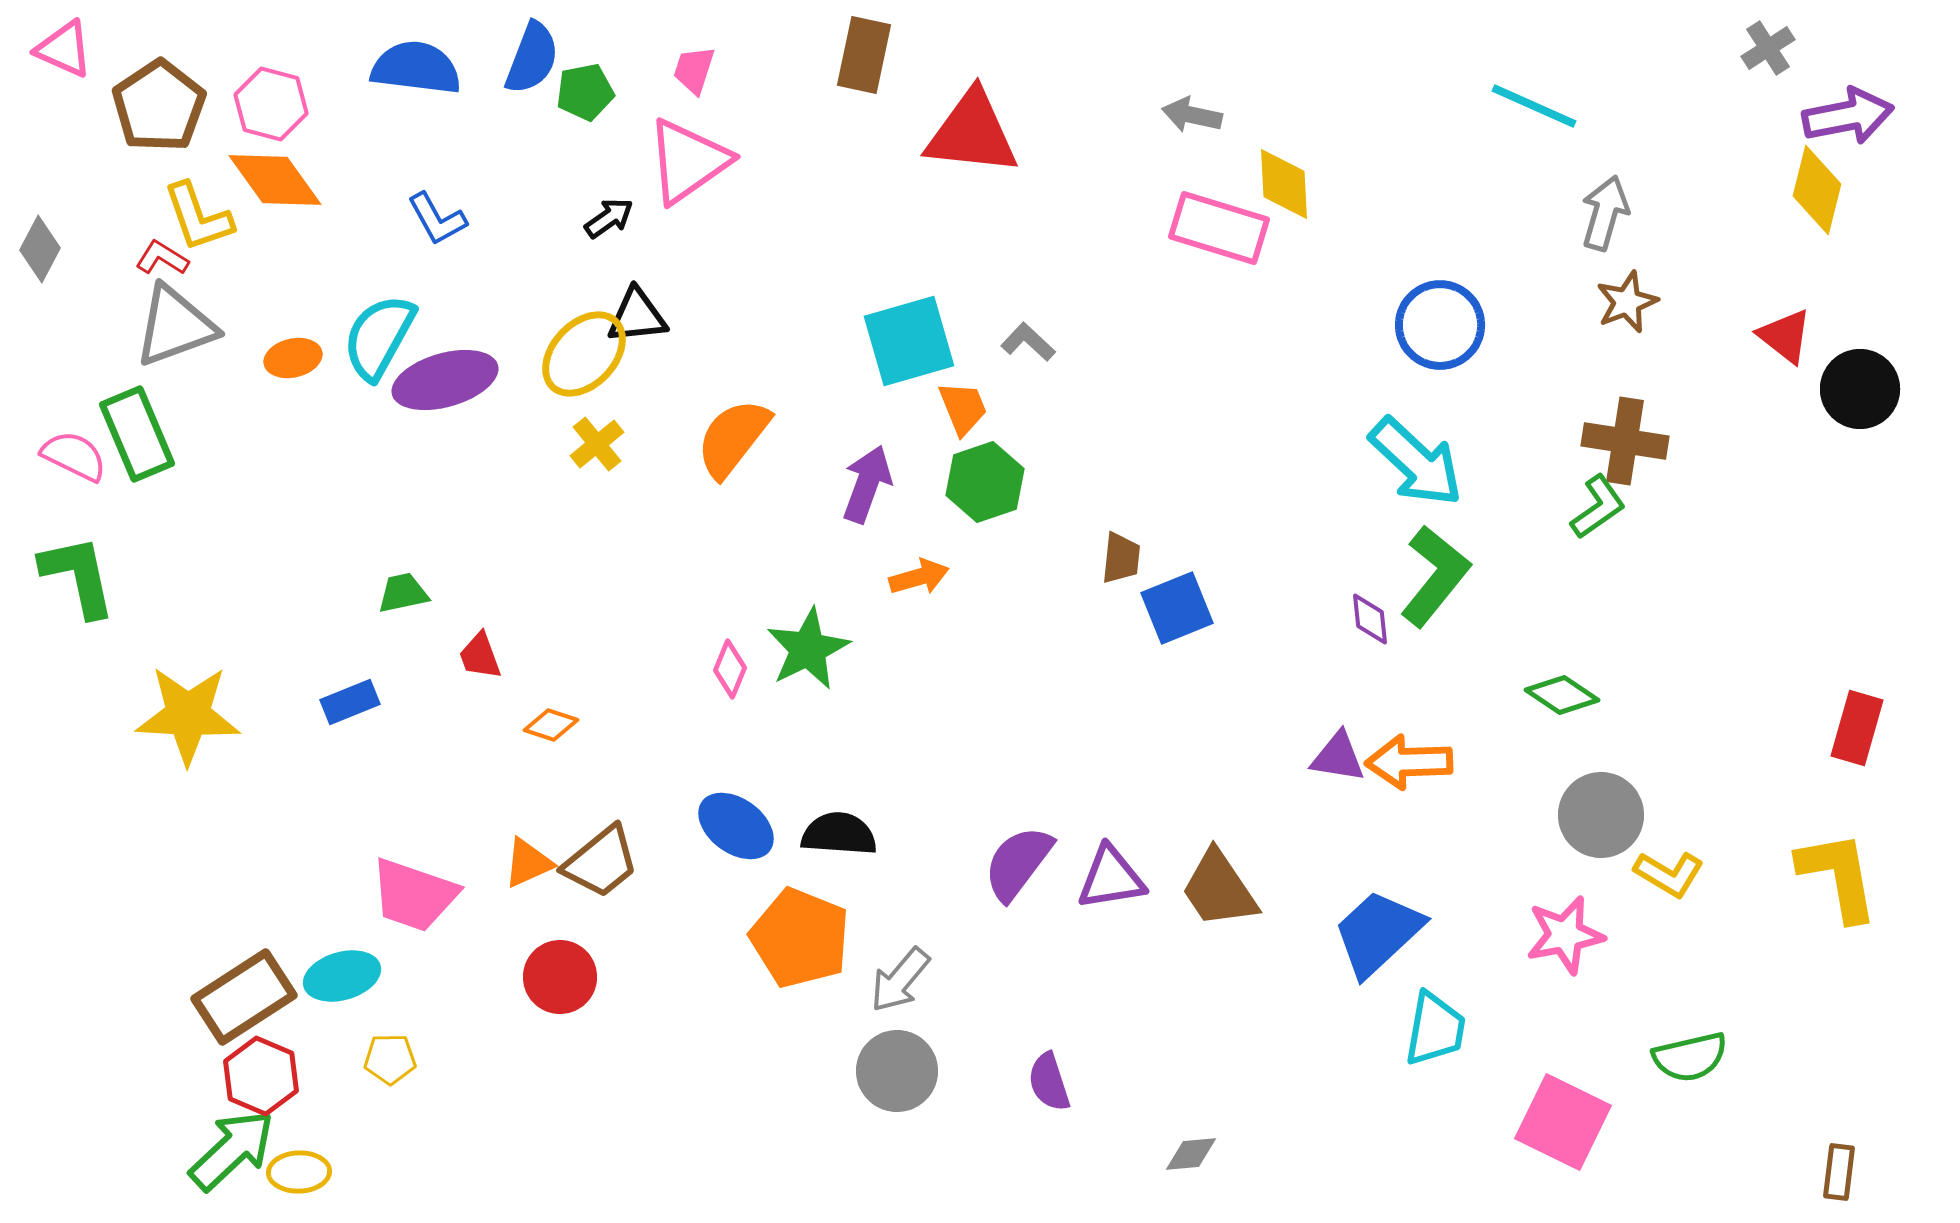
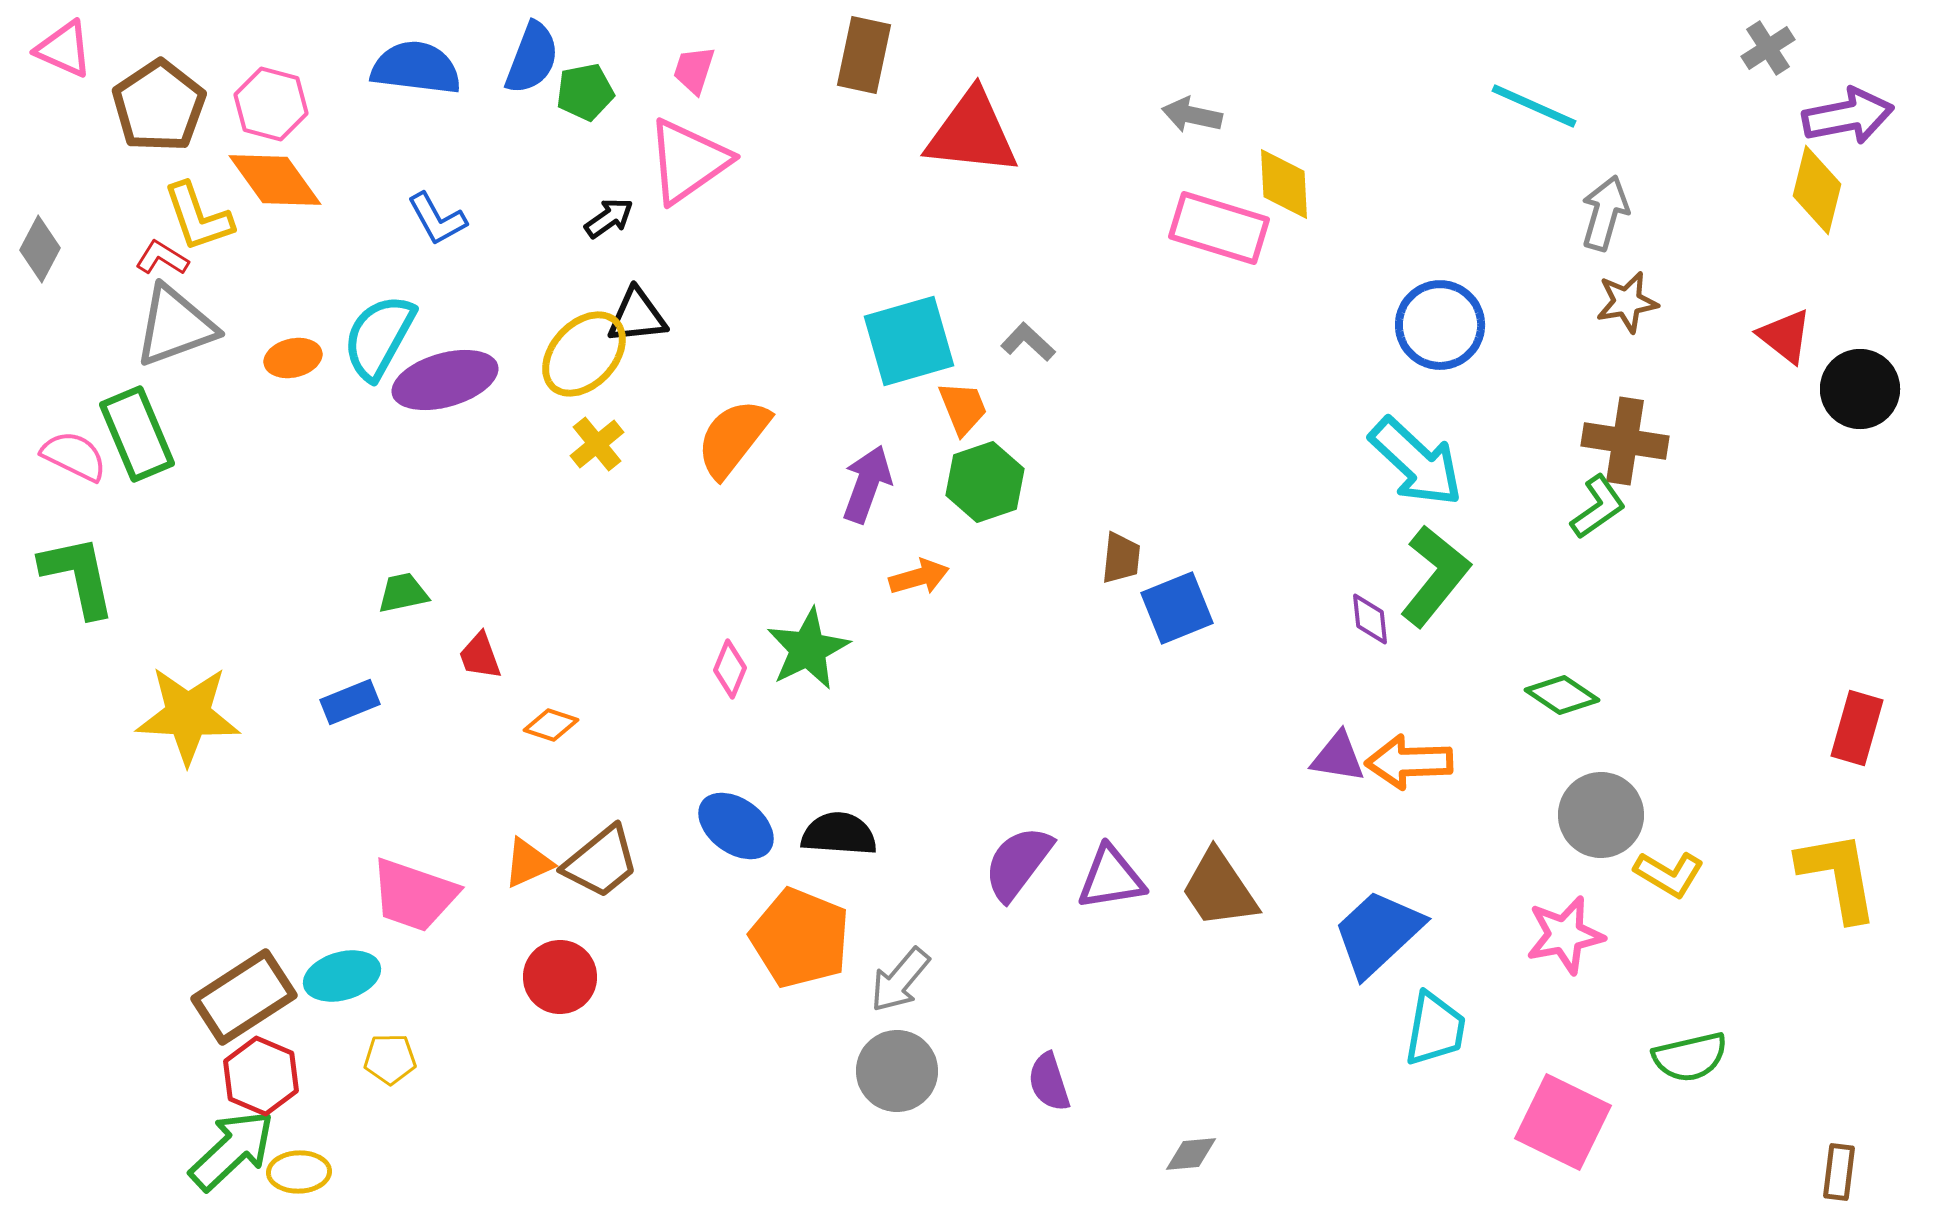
brown star at (1627, 302): rotated 12 degrees clockwise
